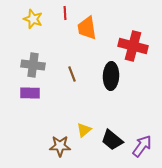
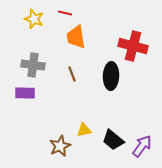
red line: rotated 72 degrees counterclockwise
yellow star: moved 1 px right
orange trapezoid: moved 11 px left, 9 px down
purple rectangle: moved 5 px left
yellow triangle: rotated 28 degrees clockwise
black trapezoid: moved 1 px right
brown star: rotated 25 degrees counterclockwise
